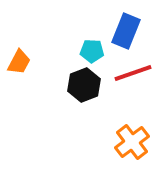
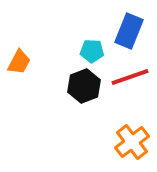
blue rectangle: moved 3 px right
red line: moved 3 px left, 4 px down
black hexagon: moved 1 px down
